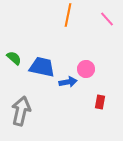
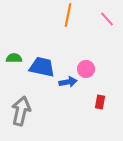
green semicircle: rotated 42 degrees counterclockwise
